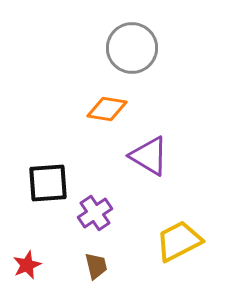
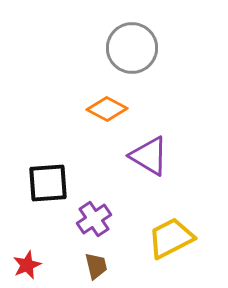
orange diamond: rotated 18 degrees clockwise
purple cross: moved 1 px left, 6 px down
yellow trapezoid: moved 8 px left, 3 px up
